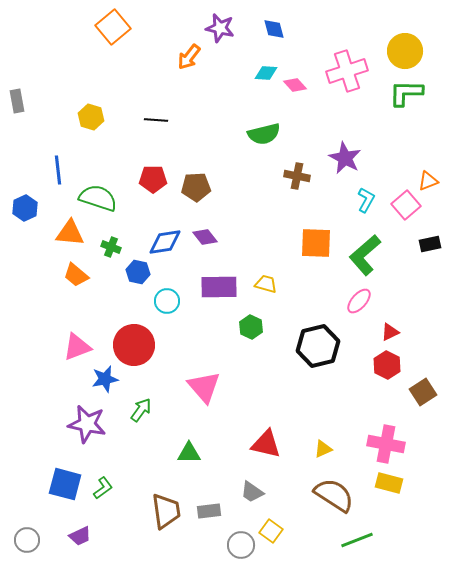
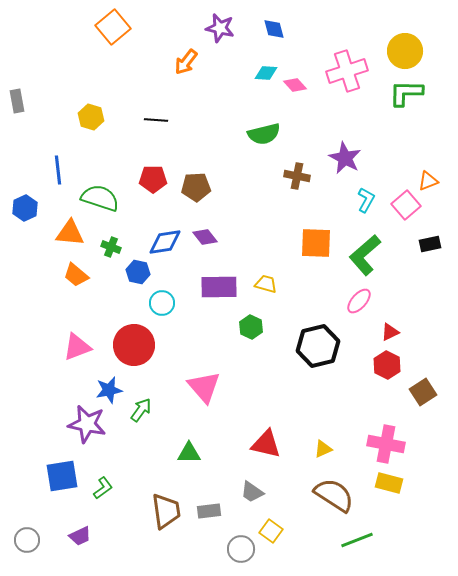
orange arrow at (189, 57): moved 3 px left, 5 px down
green semicircle at (98, 198): moved 2 px right
cyan circle at (167, 301): moved 5 px left, 2 px down
blue star at (105, 379): moved 4 px right, 11 px down
blue square at (65, 484): moved 3 px left, 8 px up; rotated 24 degrees counterclockwise
gray circle at (241, 545): moved 4 px down
